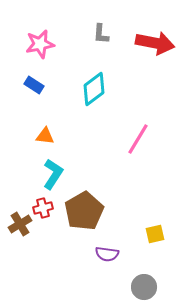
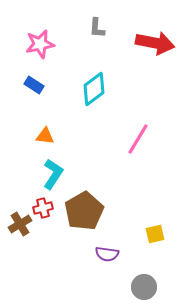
gray L-shape: moved 4 px left, 6 px up
